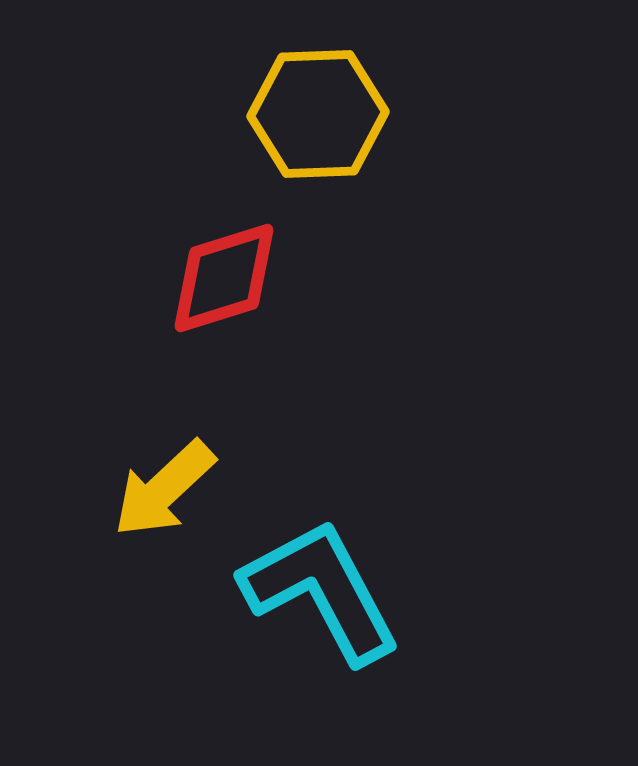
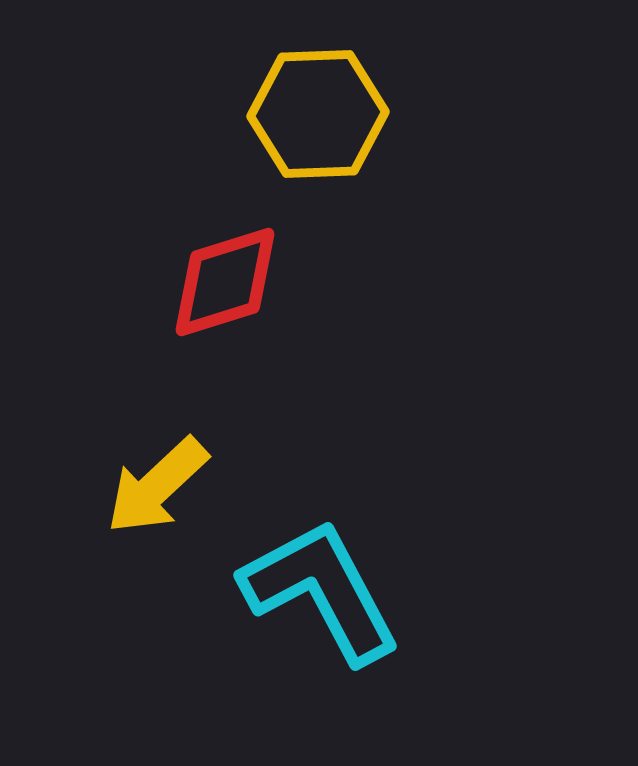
red diamond: moved 1 px right, 4 px down
yellow arrow: moved 7 px left, 3 px up
